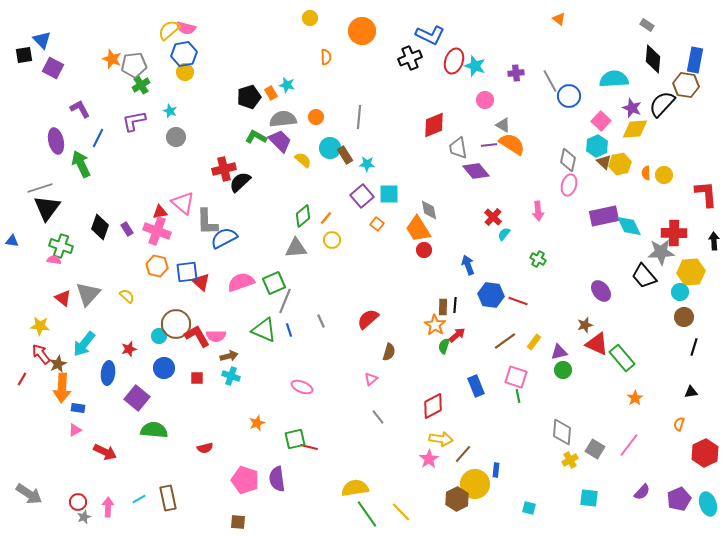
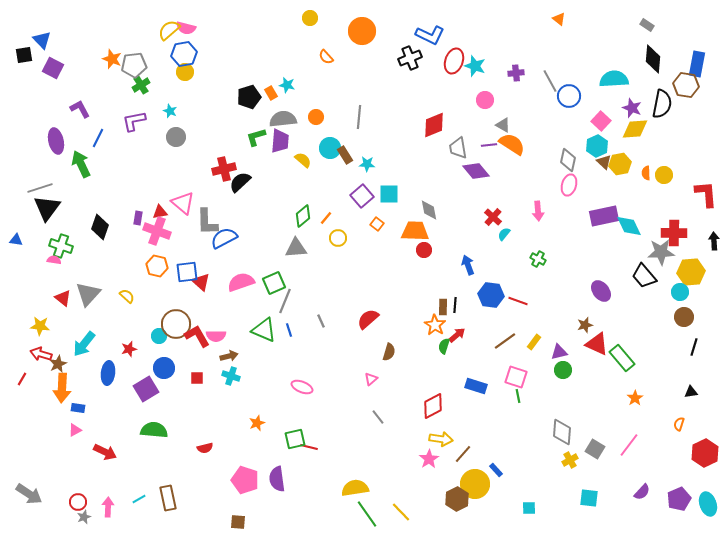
orange semicircle at (326, 57): rotated 140 degrees clockwise
blue rectangle at (695, 60): moved 2 px right, 4 px down
black semicircle at (662, 104): rotated 148 degrees clockwise
green L-shape at (256, 137): rotated 45 degrees counterclockwise
purple trapezoid at (280, 141): rotated 50 degrees clockwise
purple rectangle at (127, 229): moved 11 px right, 11 px up; rotated 40 degrees clockwise
orange trapezoid at (418, 229): moved 3 px left, 2 px down; rotated 124 degrees clockwise
yellow circle at (332, 240): moved 6 px right, 2 px up
blue triangle at (12, 241): moved 4 px right, 1 px up
red arrow at (41, 354): rotated 35 degrees counterclockwise
blue rectangle at (476, 386): rotated 50 degrees counterclockwise
purple square at (137, 398): moved 9 px right, 9 px up; rotated 20 degrees clockwise
blue rectangle at (496, 470): rotated 48 degrees counterclockwise
cyan square at (529, 508): rotated 16 degrees counterclockwise
